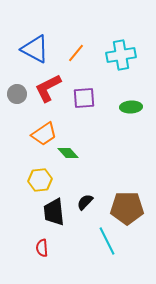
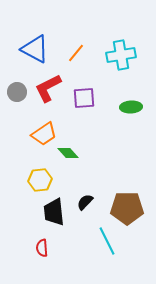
gray circle: moved 2 px up
